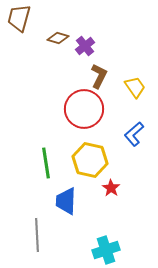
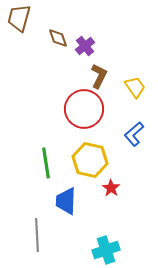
brown diamond: rotated 55 degrees clockwise
